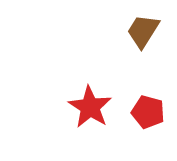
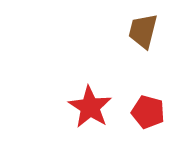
brown trapezoid: rotated 18 degrees counterclockwise
